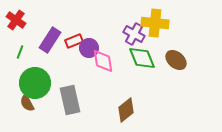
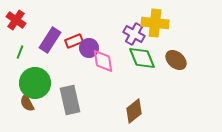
brown diamond: moved 8 px right, 1 px down
